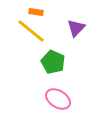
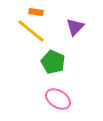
purple triangle: moved 1 px left, 1 px up
